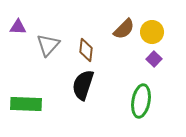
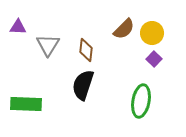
yellow circle: moved 1 px down
gray triangle: rotated 10 degrees counterclockwise
